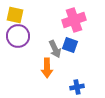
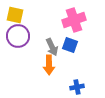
gray arrow: moved 3 px left, 2 px up
orange arrow: moved 2 px right, 3 px up
